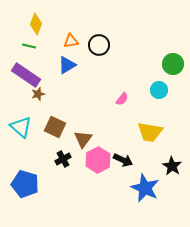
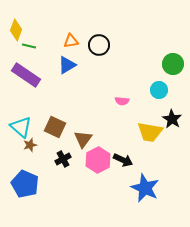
yellow diamond: moved 20 px left, 6 px down
brown star: moved 8 px left, 51 px down
pink semicircle: moved 2 px down; rotated 56 degrees clockwise
black star: moved 47 px up
blue pentagon: rotated 8 degrees clockwise
